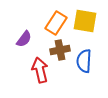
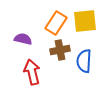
yellow square: rotated 15 degrees counterclockwise
purple semicircle: moved 1 px left; rotated 114 degrees counterclockwise
red arrow: moved 8 px left, 2 px down
